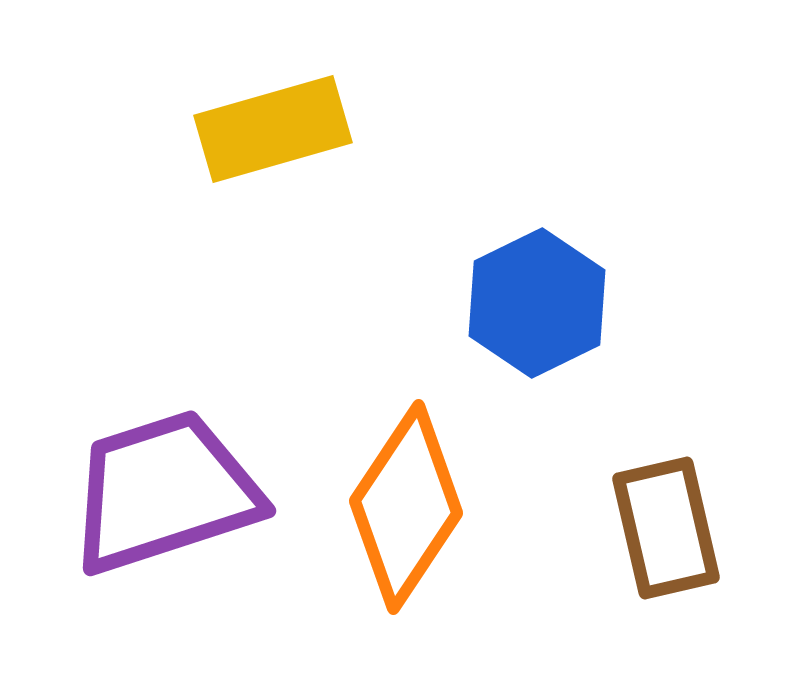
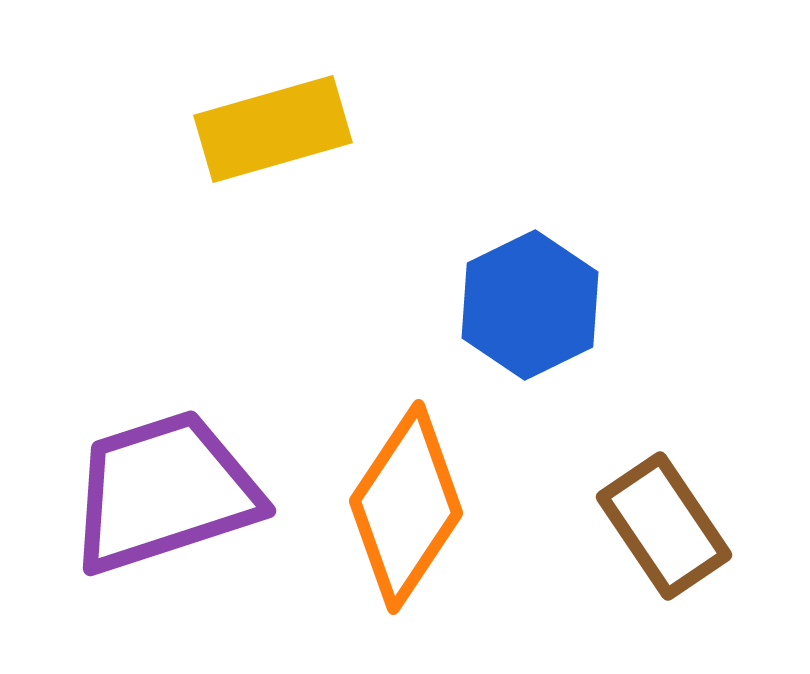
blue hexagon: moved 7 px left, 2 px down
brown rectangle: moved 2 px left, 2 px up; rotated 21 degrees counterclockwise
